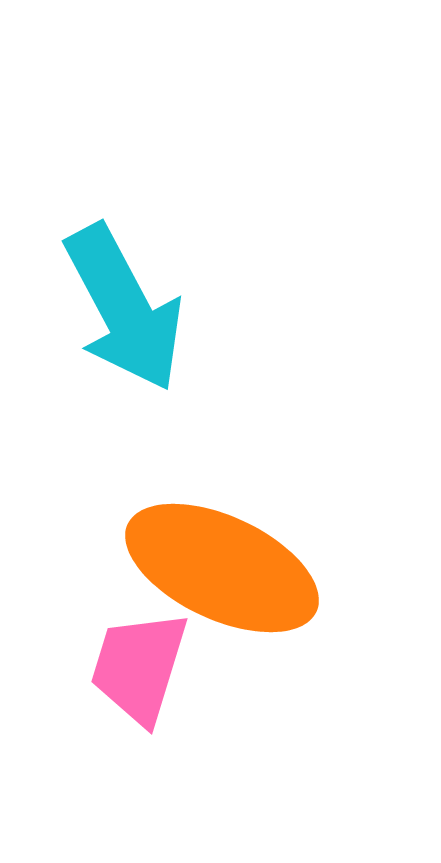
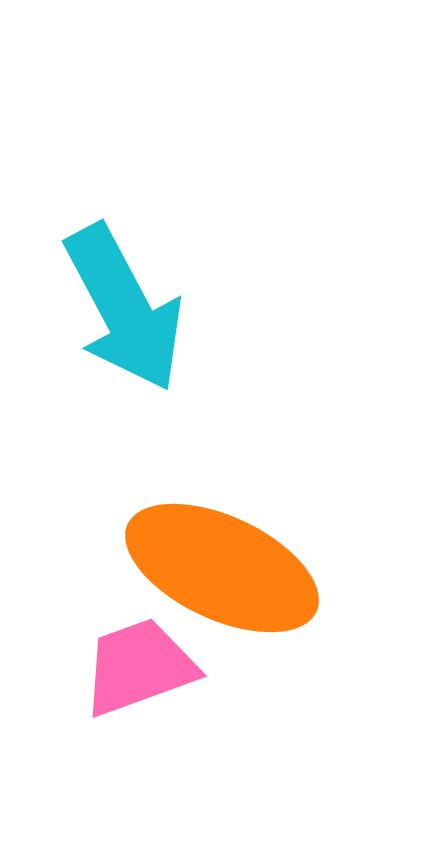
pink trapezoid: rotated 53 degrees clockwise
